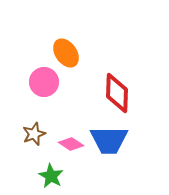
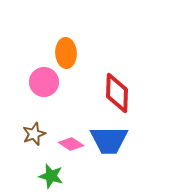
orange ellipse: rotated 32 degrees clockwise
green star: rotated 15 degrees counterclockwise
